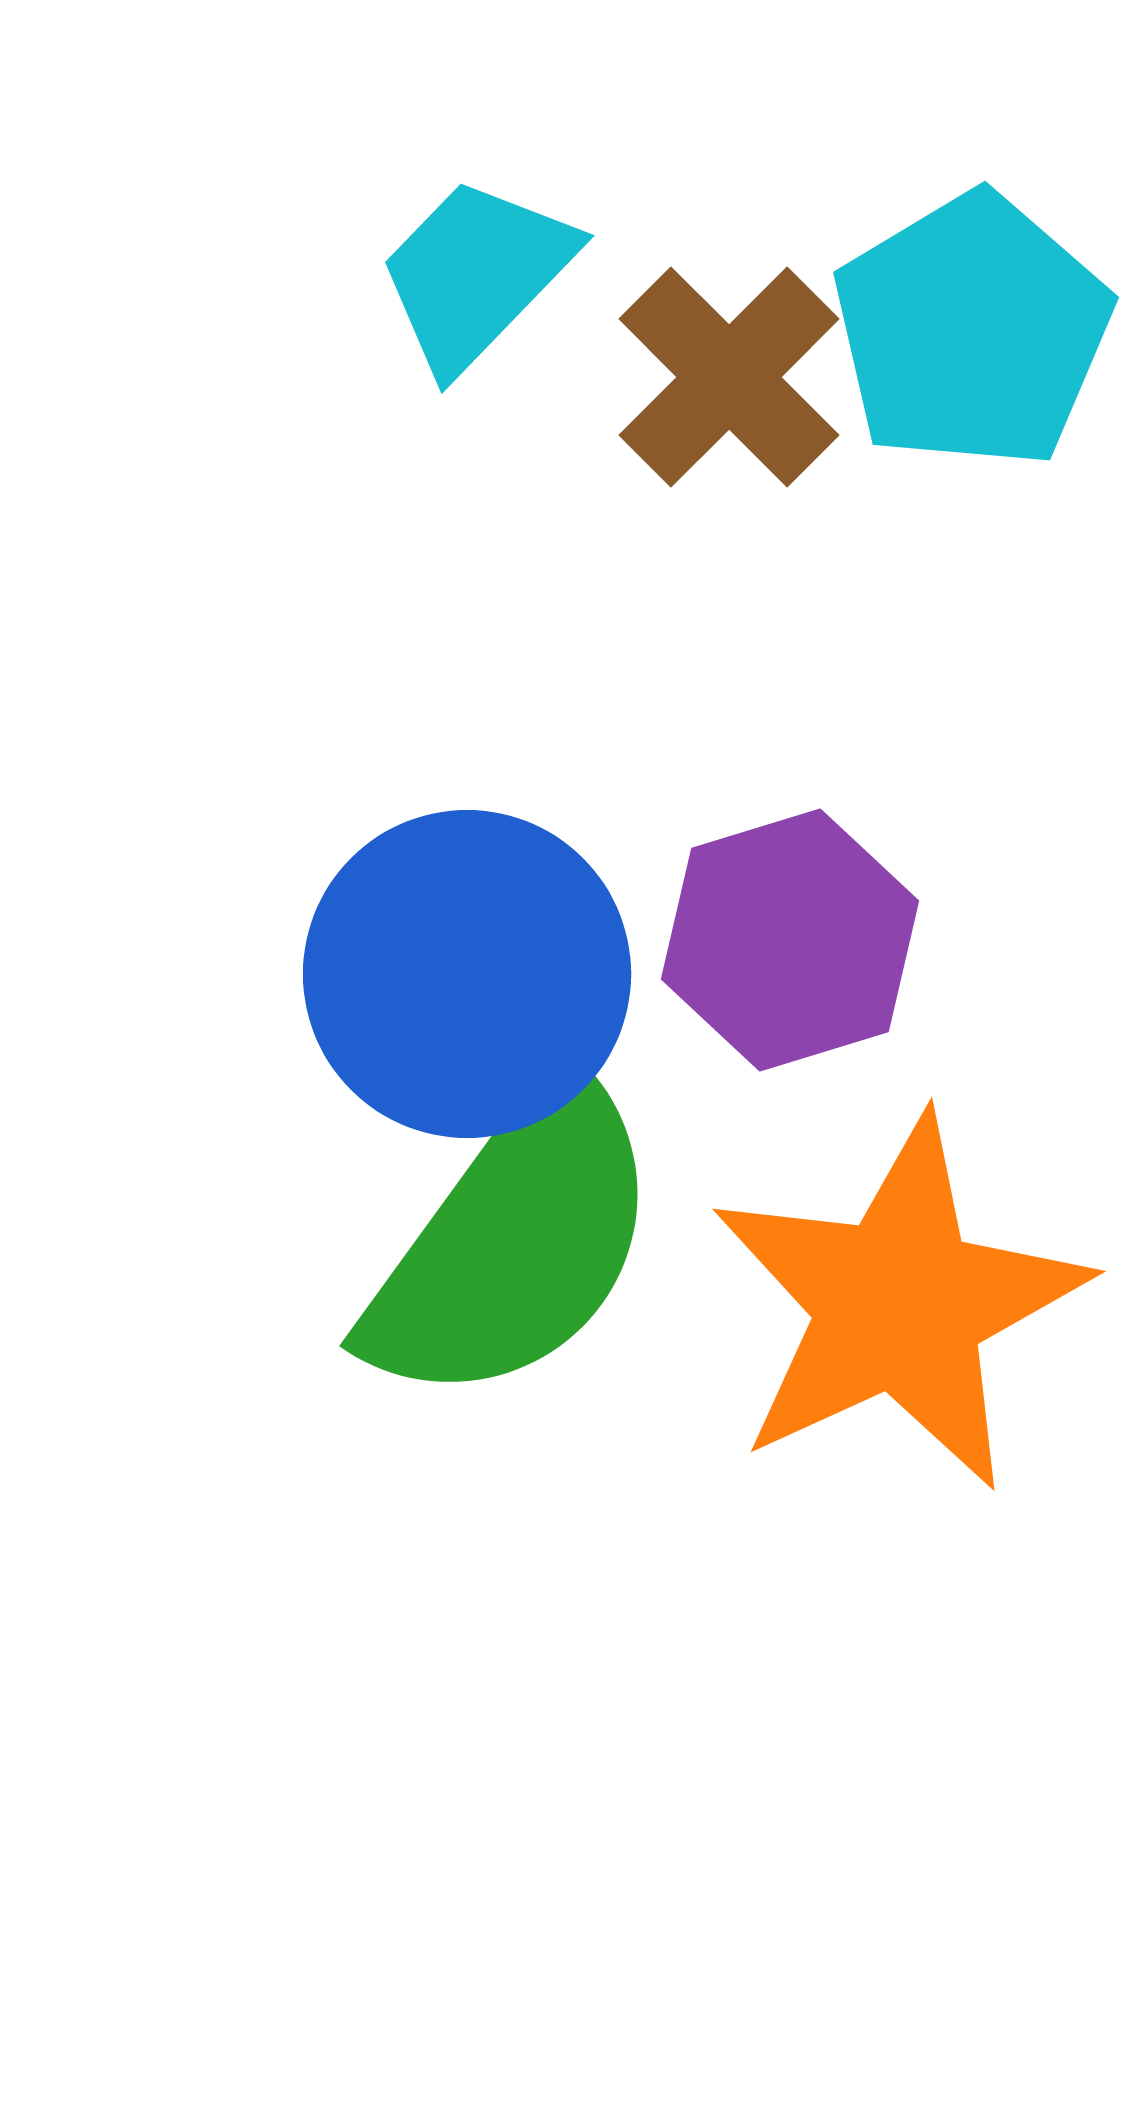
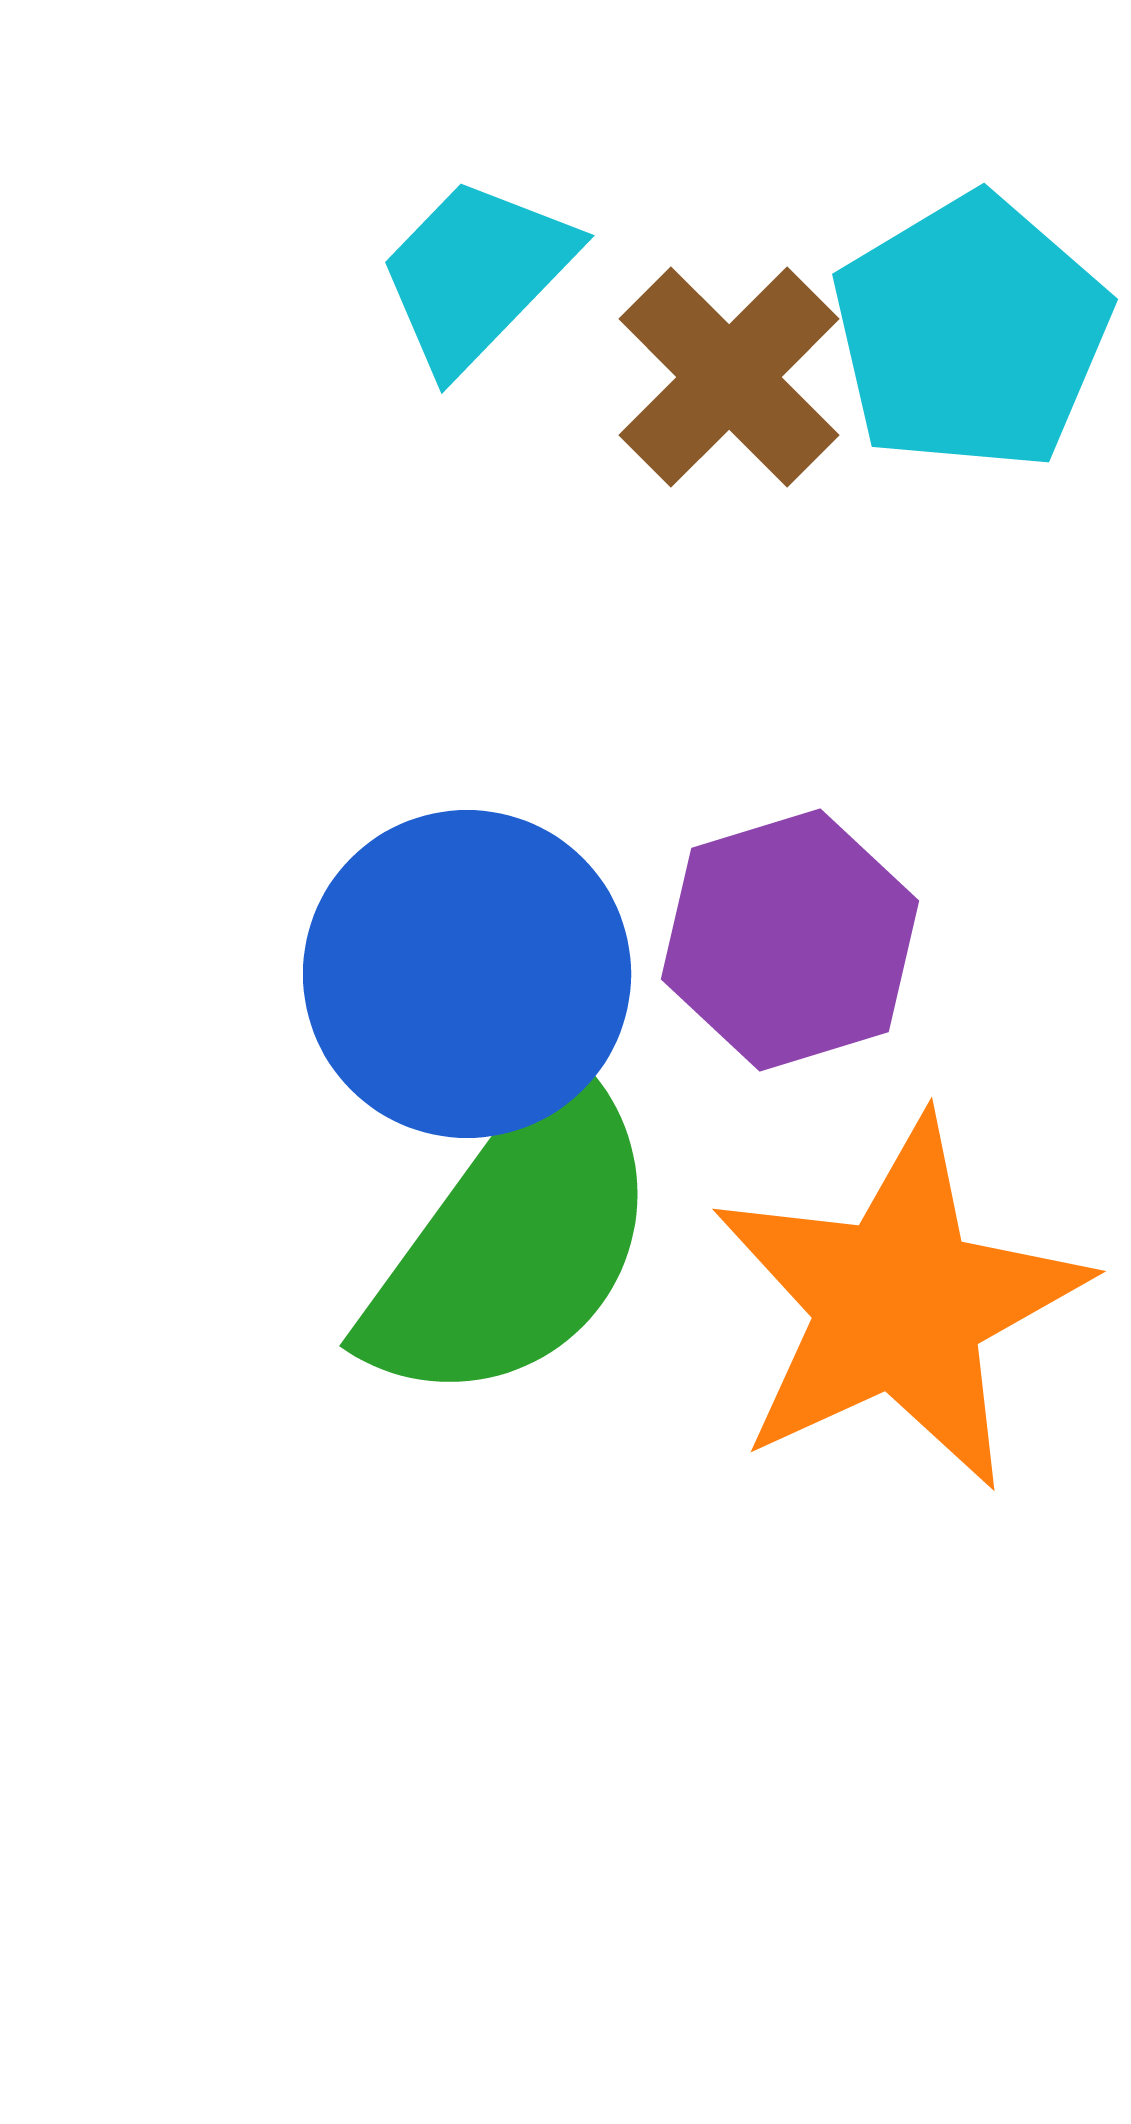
cyan pentagon: moved 1 px left, 2 px down
